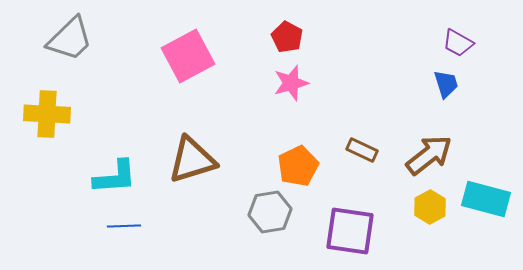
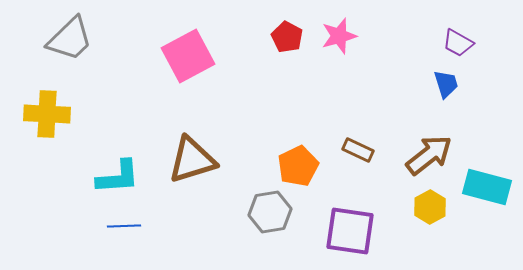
pink star: moved 48 px right, 47 px up
brown rectangle: moved 4 px left
cyan L-shape: moved 3 px right
cyan rectangle: moved 1 px right, 12 px up
